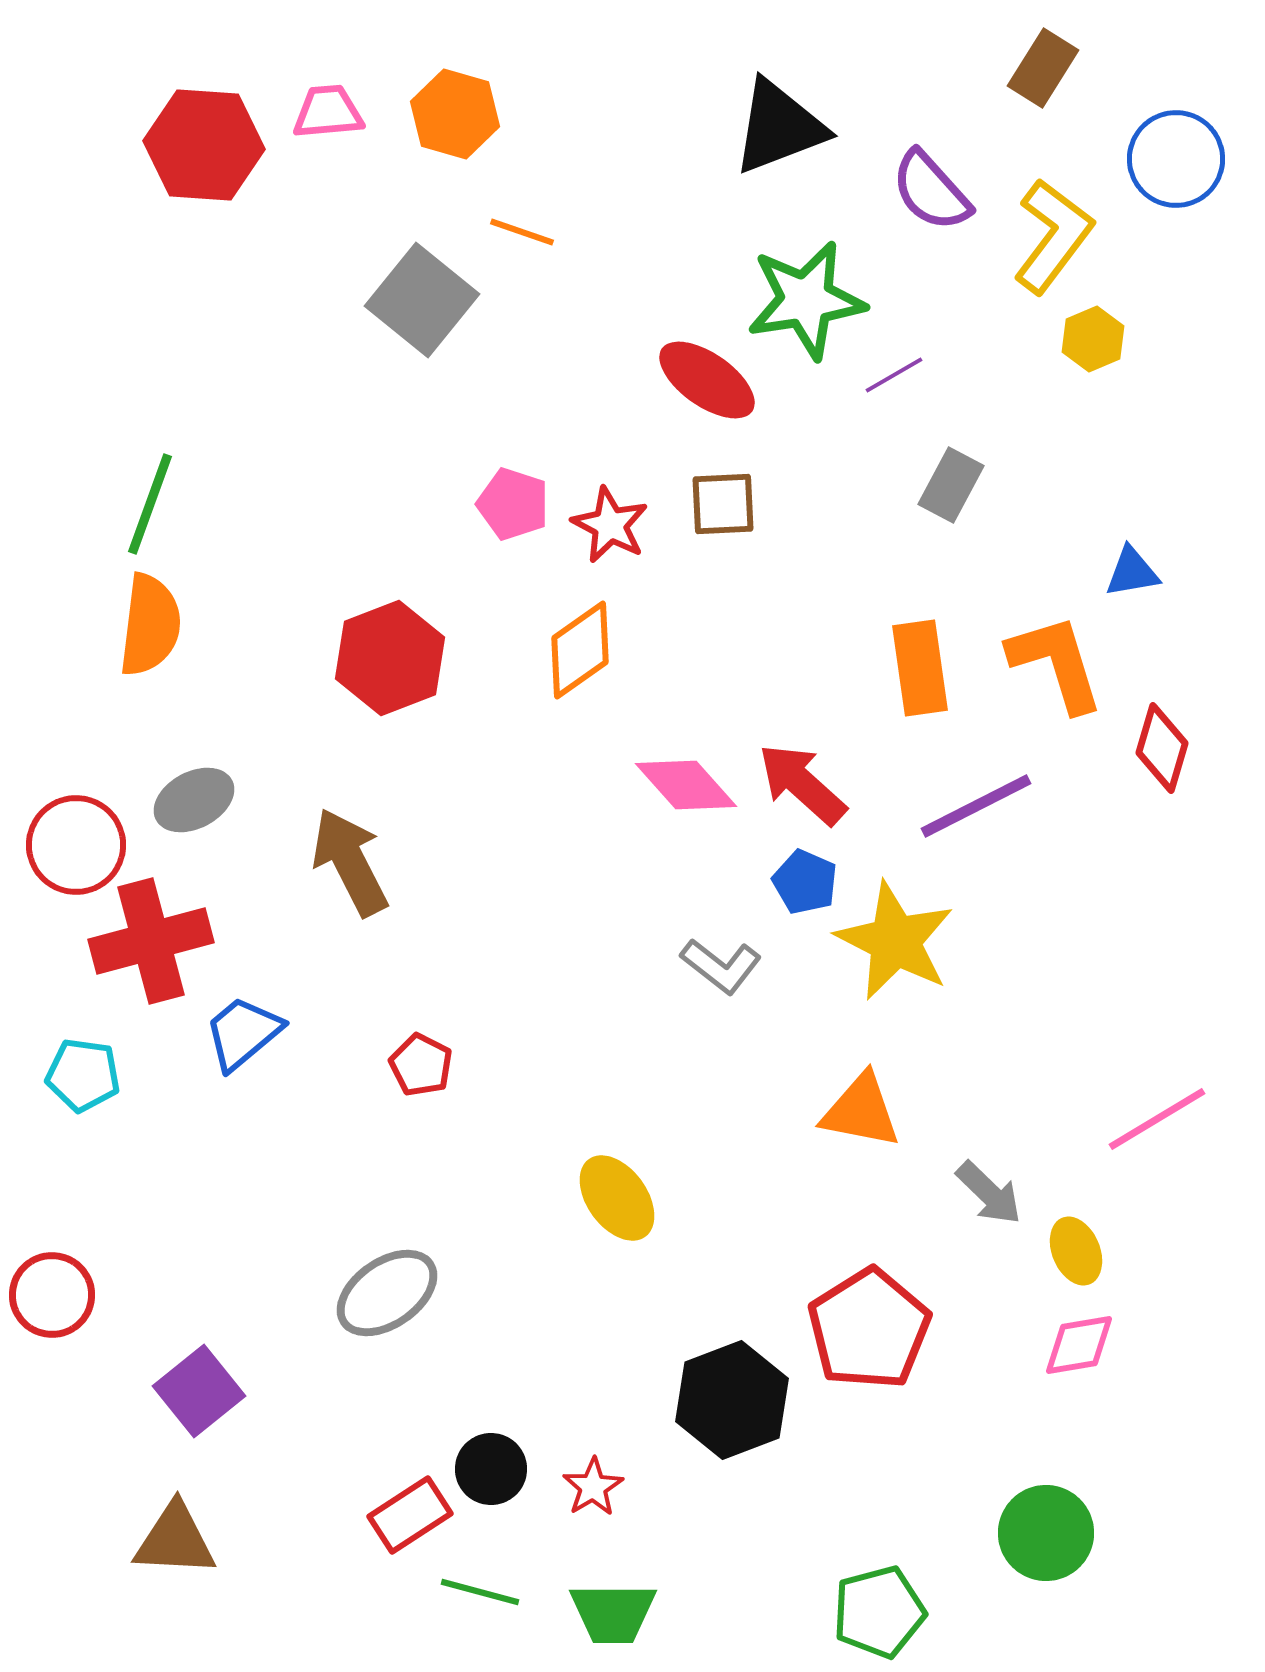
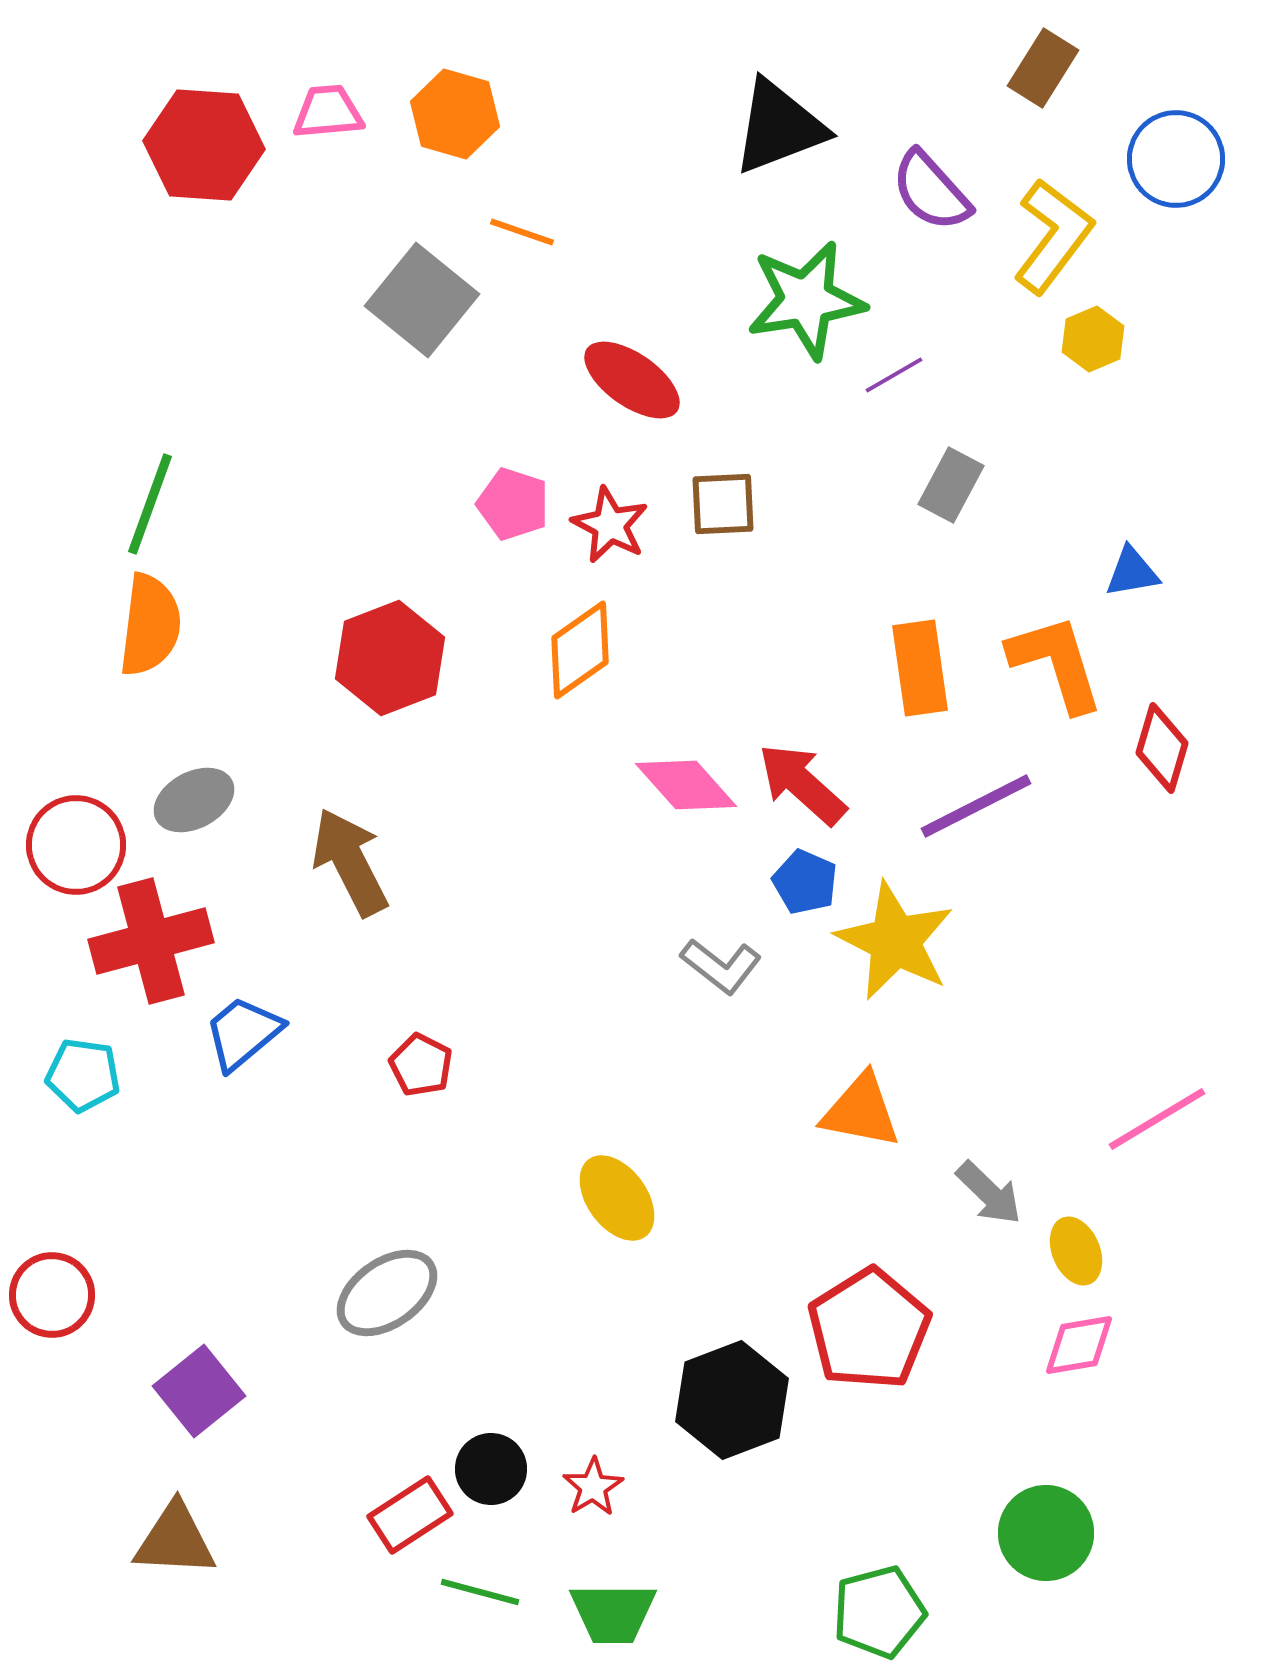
red ellipse at (707, 380): moved 75 px left
